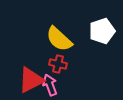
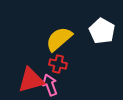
white pentagon: rotated 25 degrees counterclockwise
yellow semicircle: rotated 96 degrees clockwise
red triangle: rotated 12 degrees clockwise
